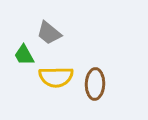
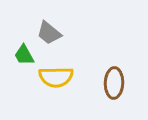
brown ellipse: moved 19 px right, 1 px up
